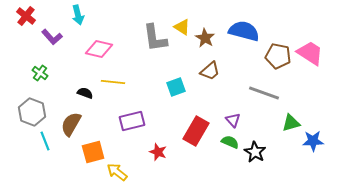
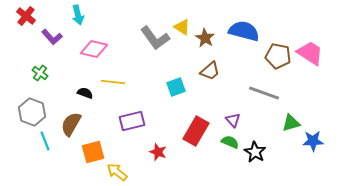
gray L-shape: rotated 28 degrees counterclockwise
pink diamond: moved 5 px left
